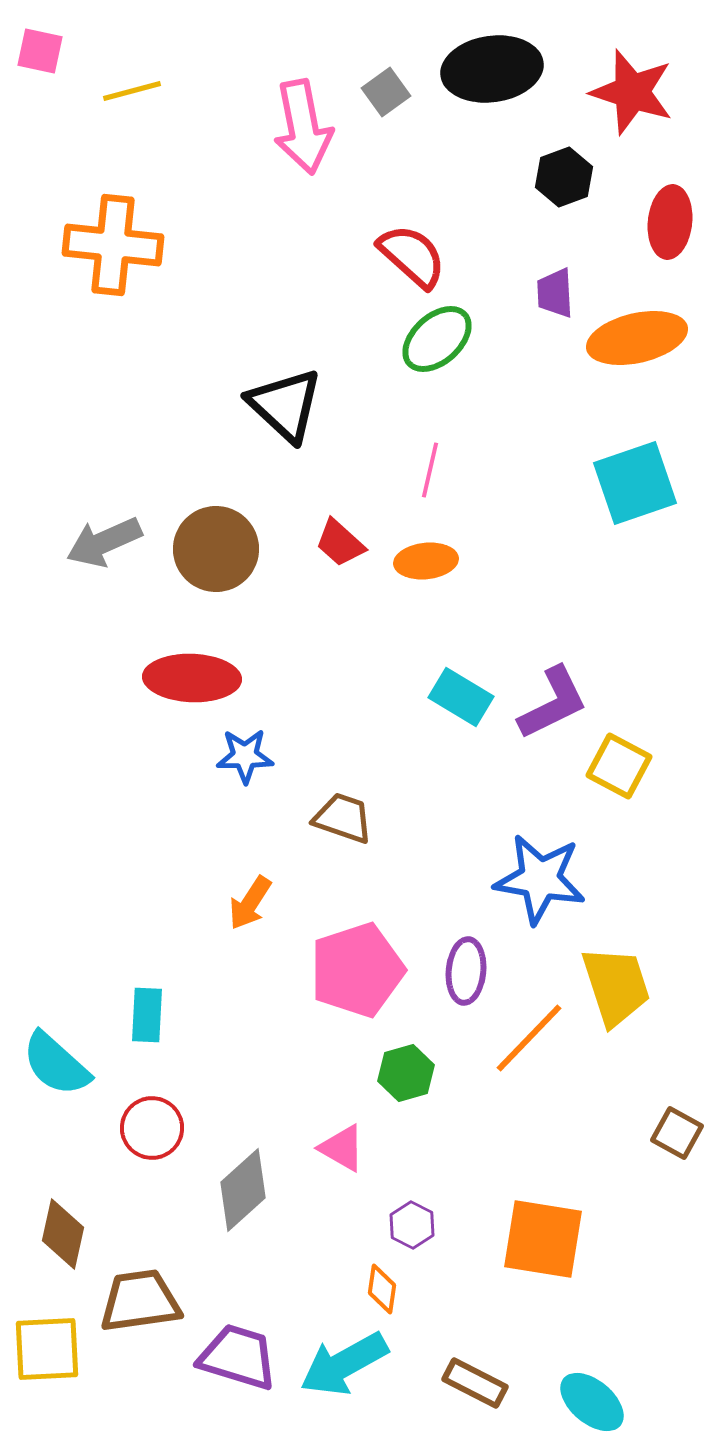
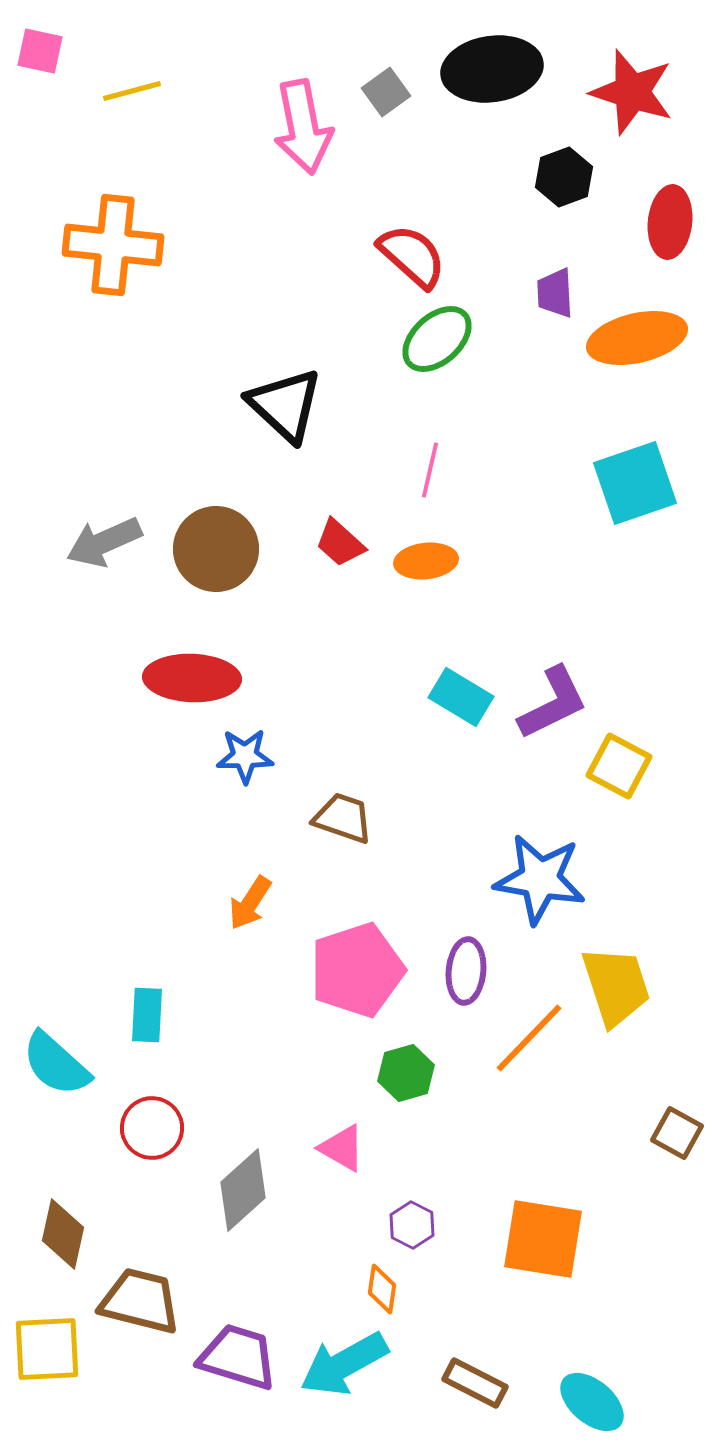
brown trapezoid at (140, 1301): rotated 22 degrees clockwise
